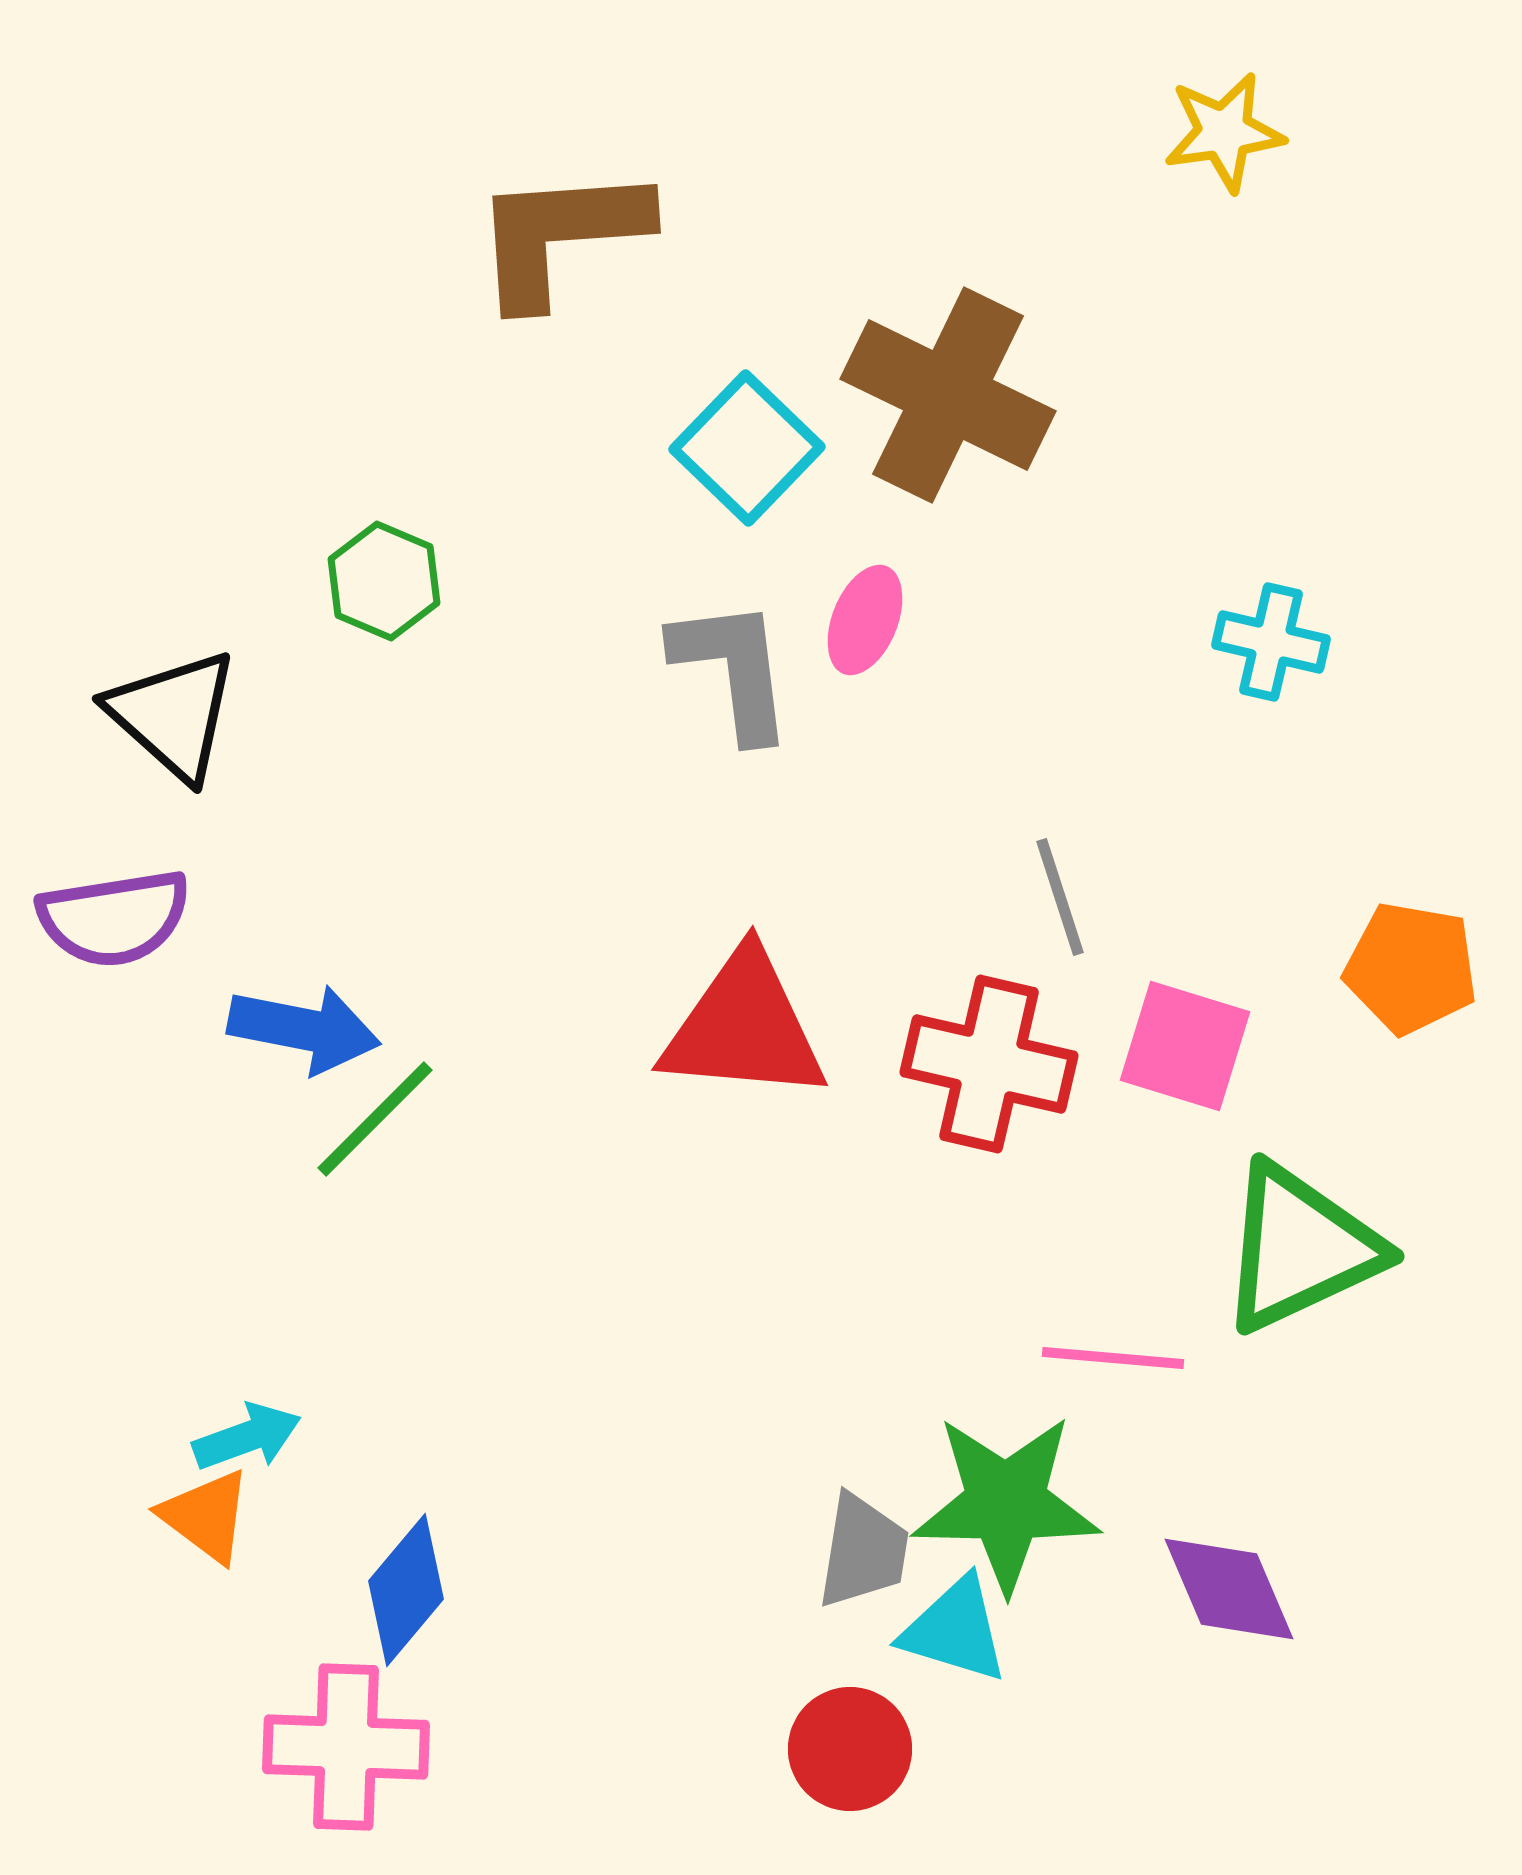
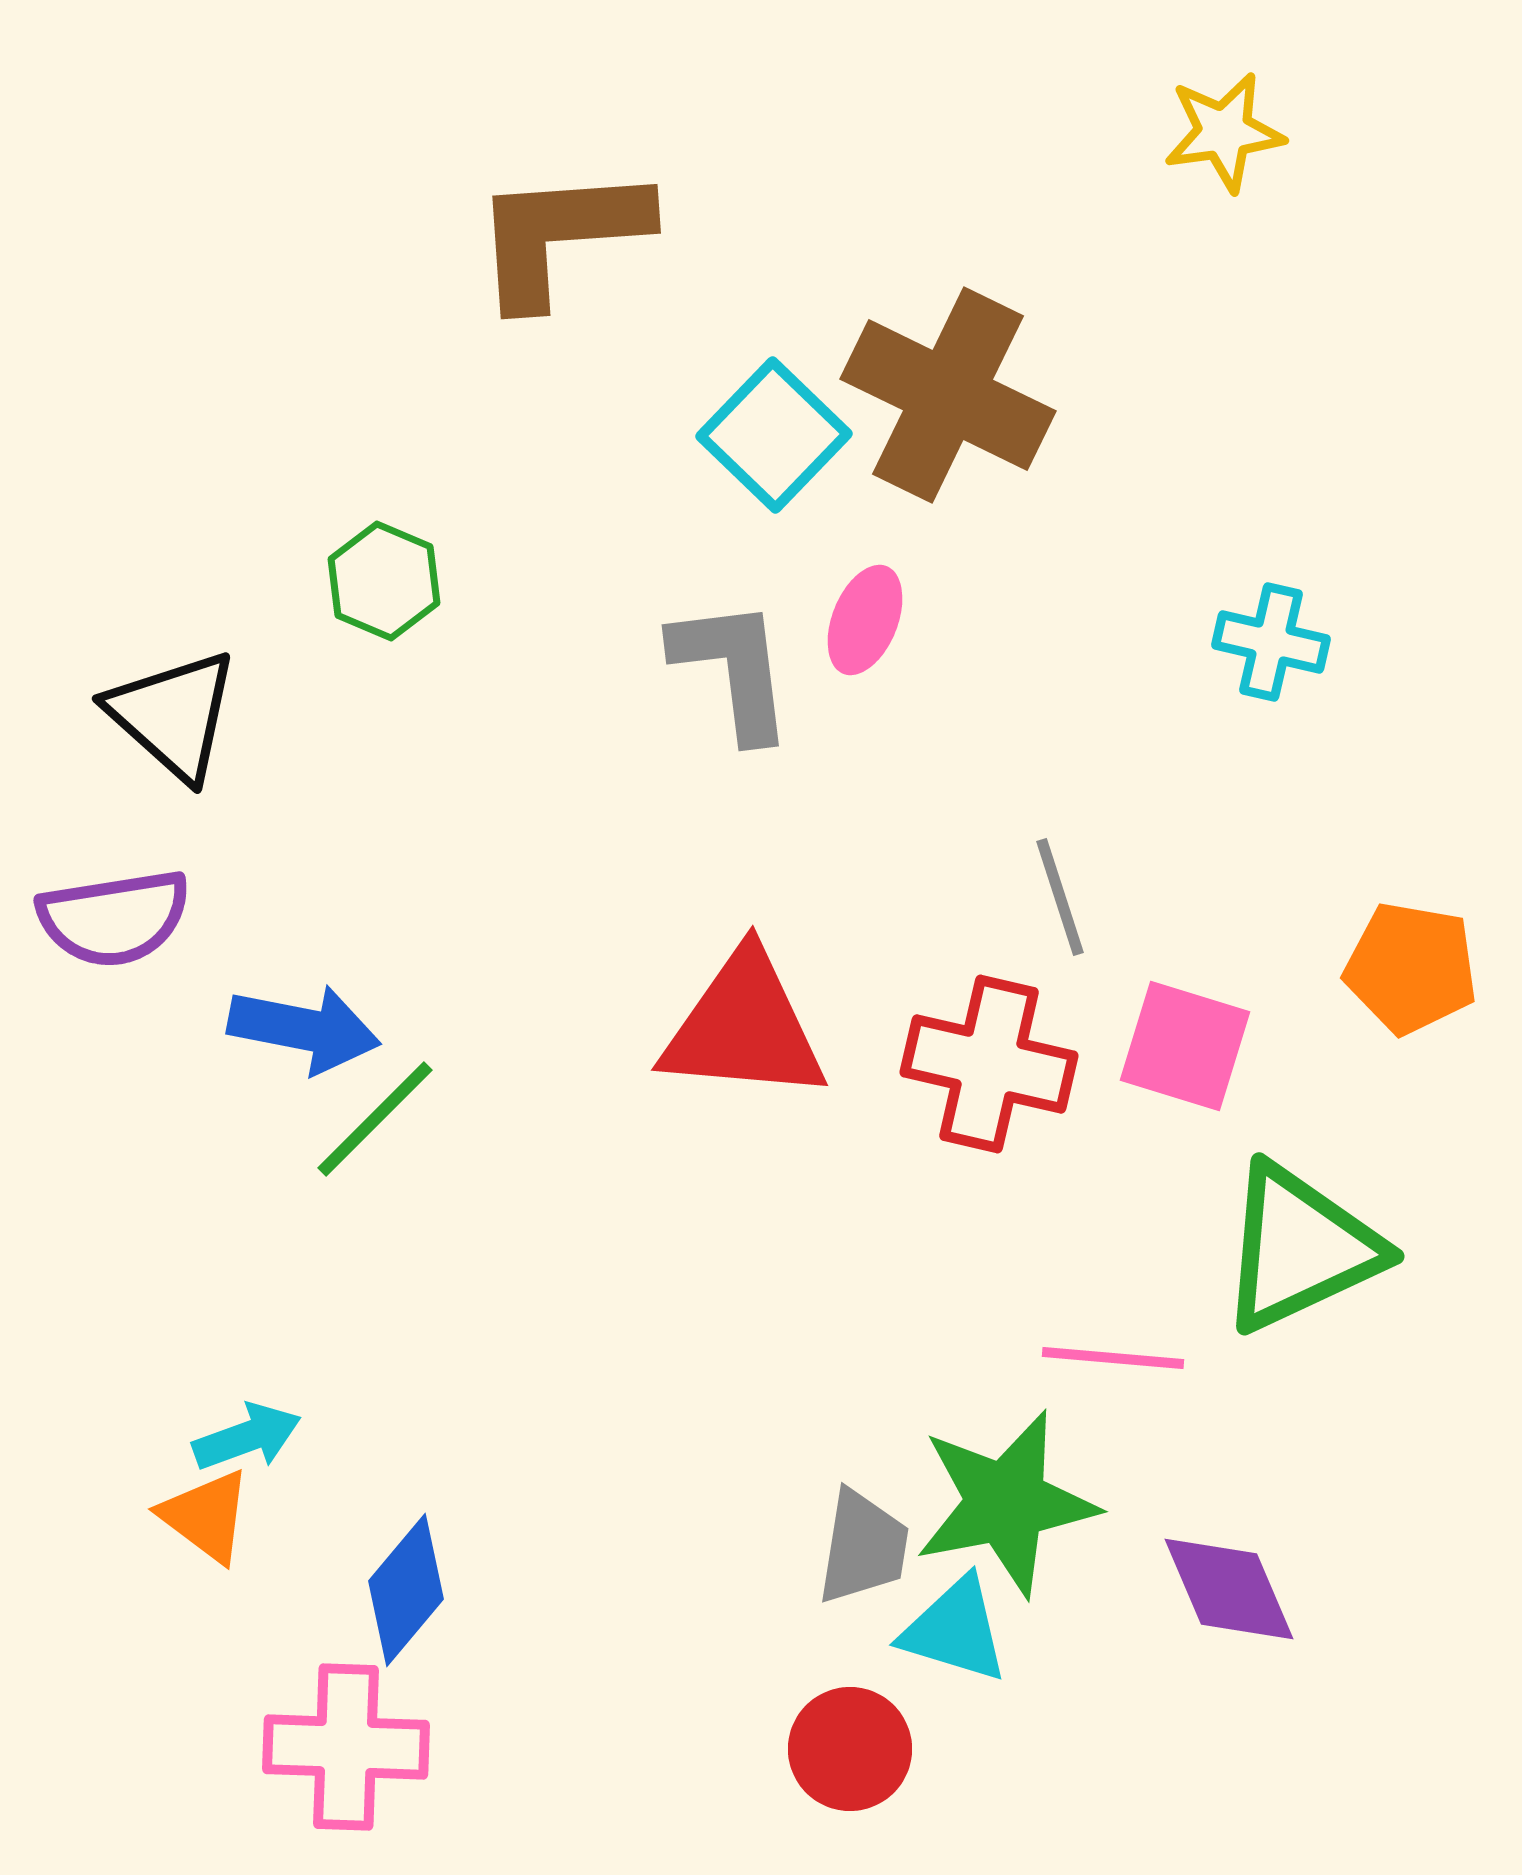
cyan square: moved 27 px right, 13 px up
green star: rotated 12 degrees counterclockwise
gray trapezoid: moved 4 px up
